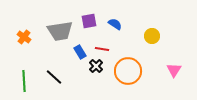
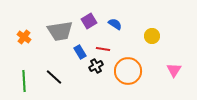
purple square: rotated 21 degrees counterclockwise
red line: moved 1 px right
black cross: rotated 16 degrees clockwise
